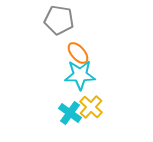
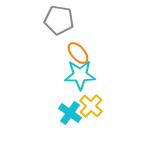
yellow cross: moved 1 px up
